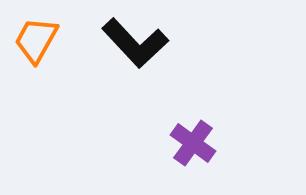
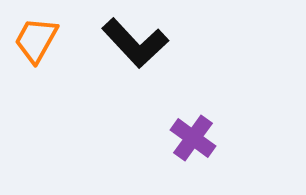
purple cross: moved 5 px up
